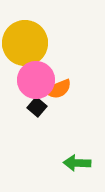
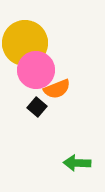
pink circle: moved 10 px up
orange semicircle: moved 1 px left
